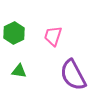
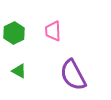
pink trapezoid: moved 5 px up; rotated 20 degrees counterclockwise
green triangle: rotated 21 degrees clockwise
